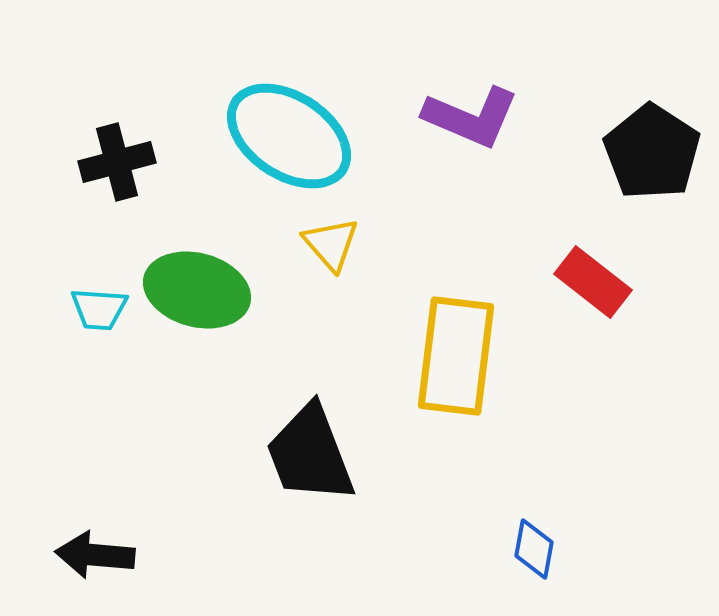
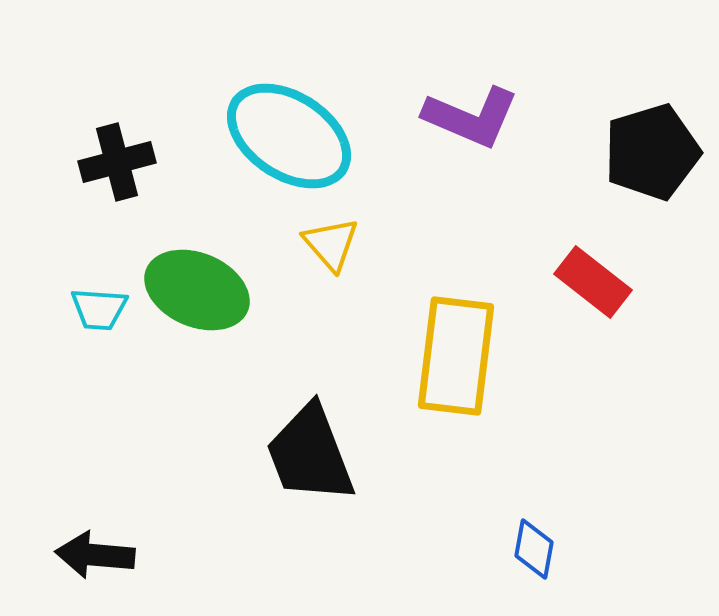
black pentagon: rotated 22 degrees clockwise
green ellipse: rotated 8 degrees clockwise
